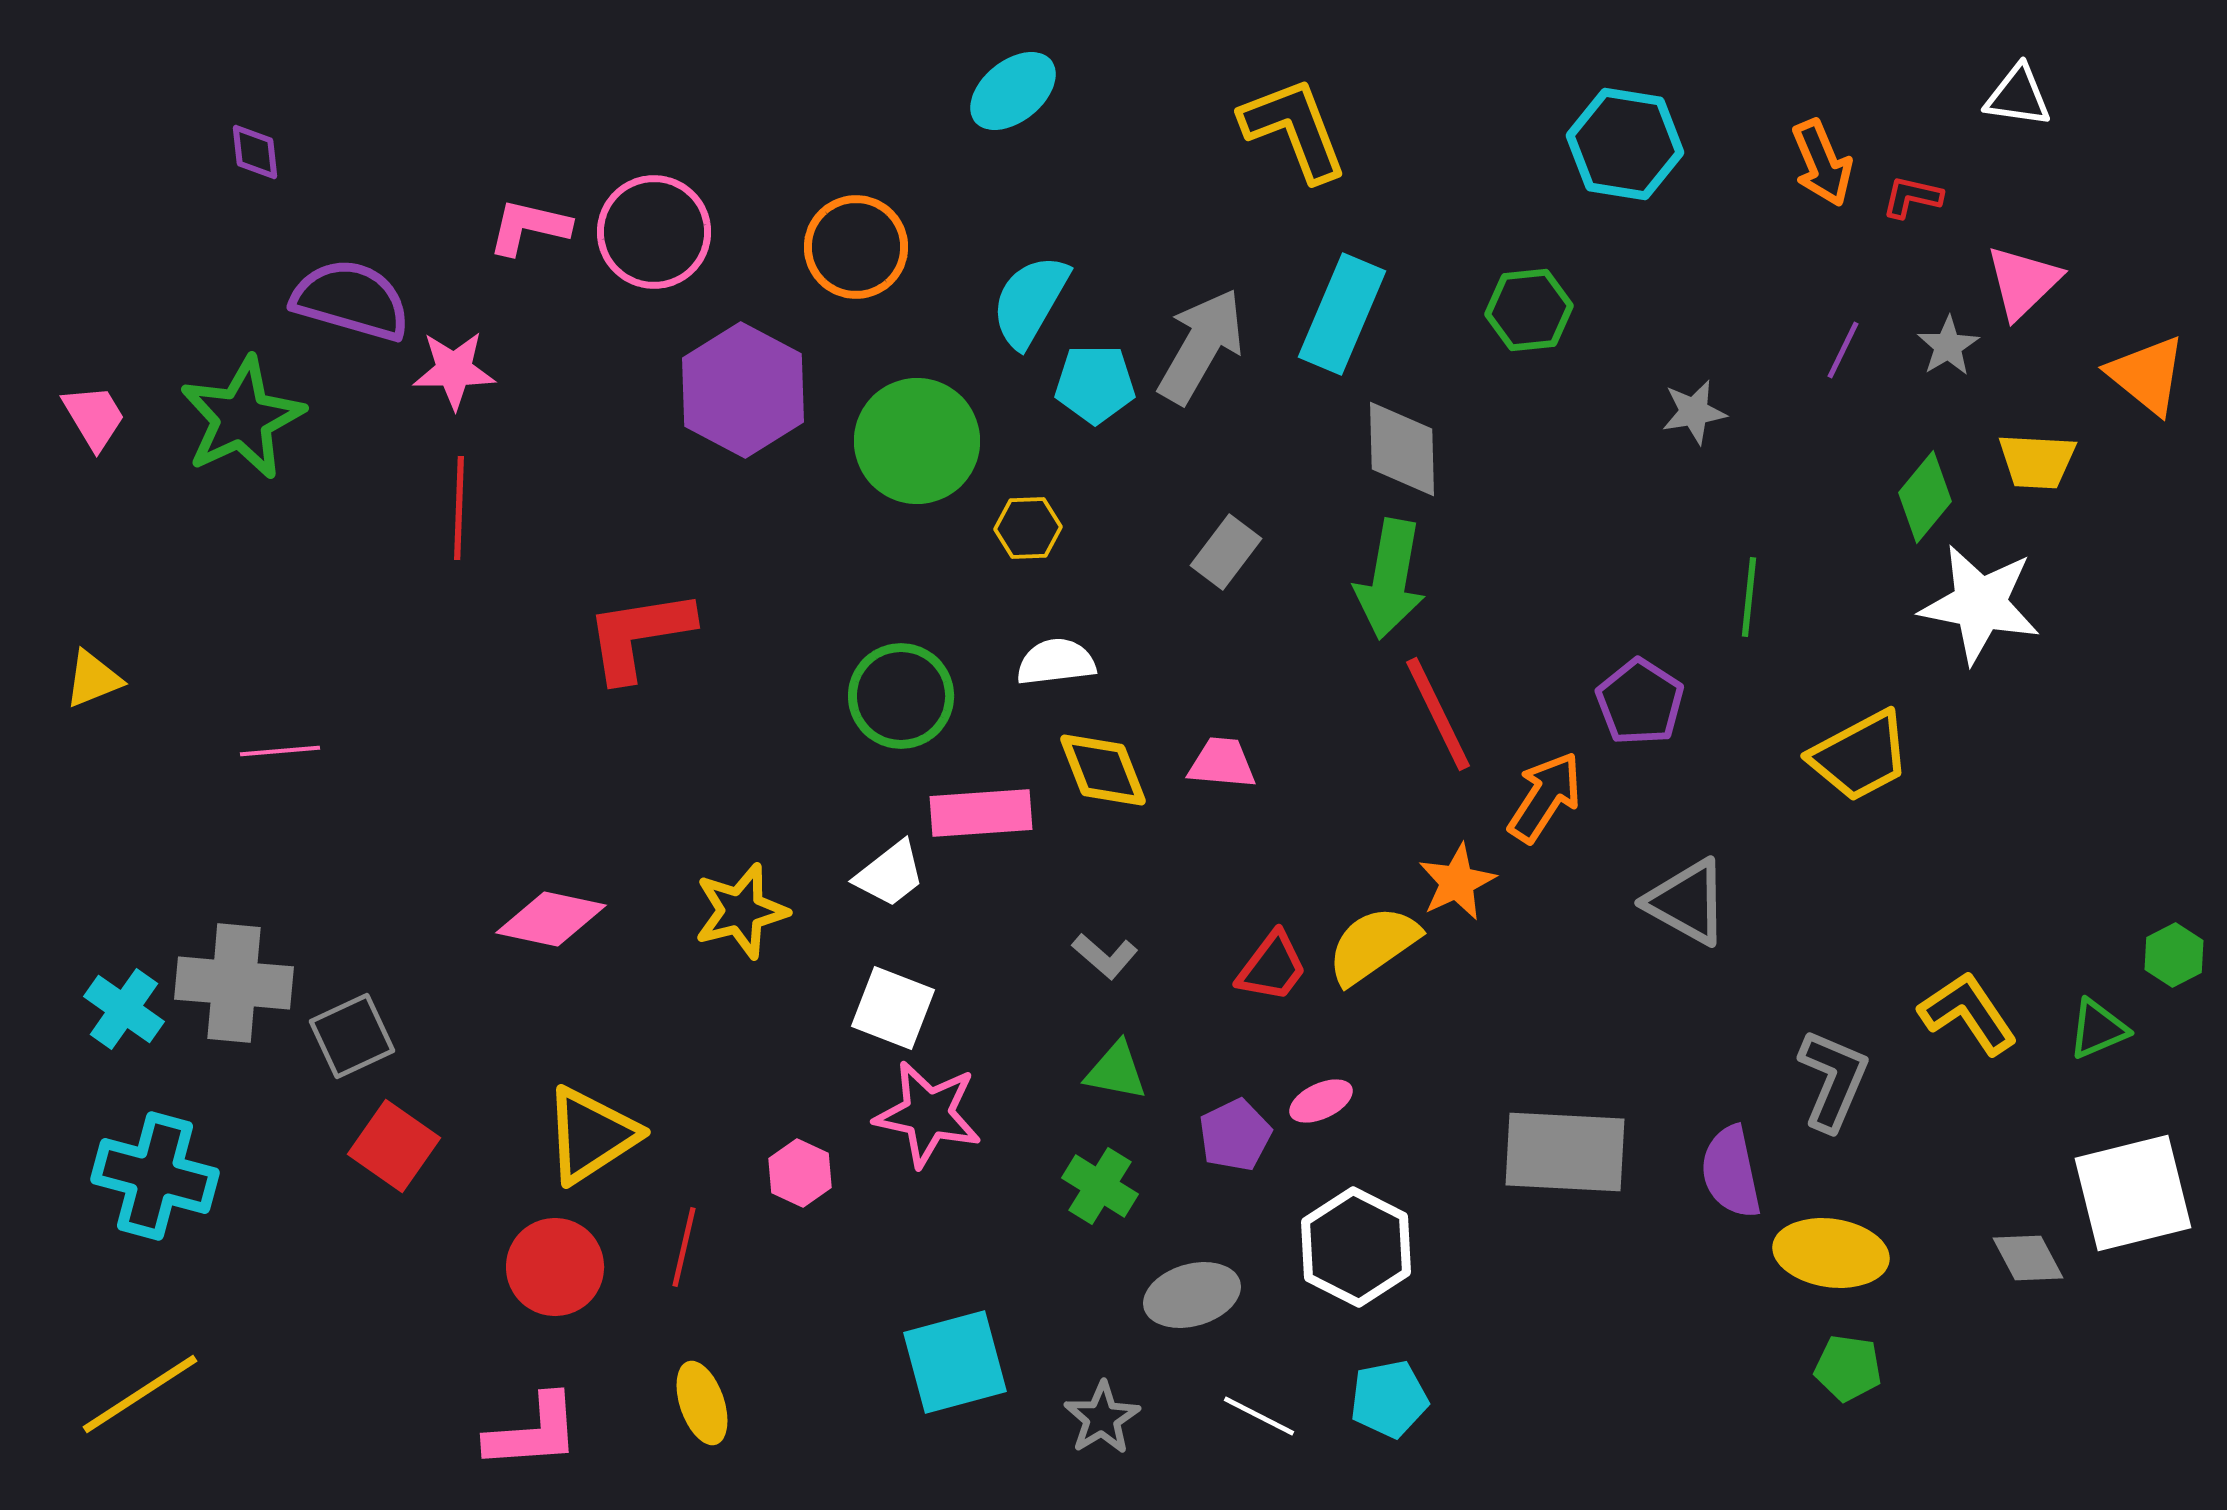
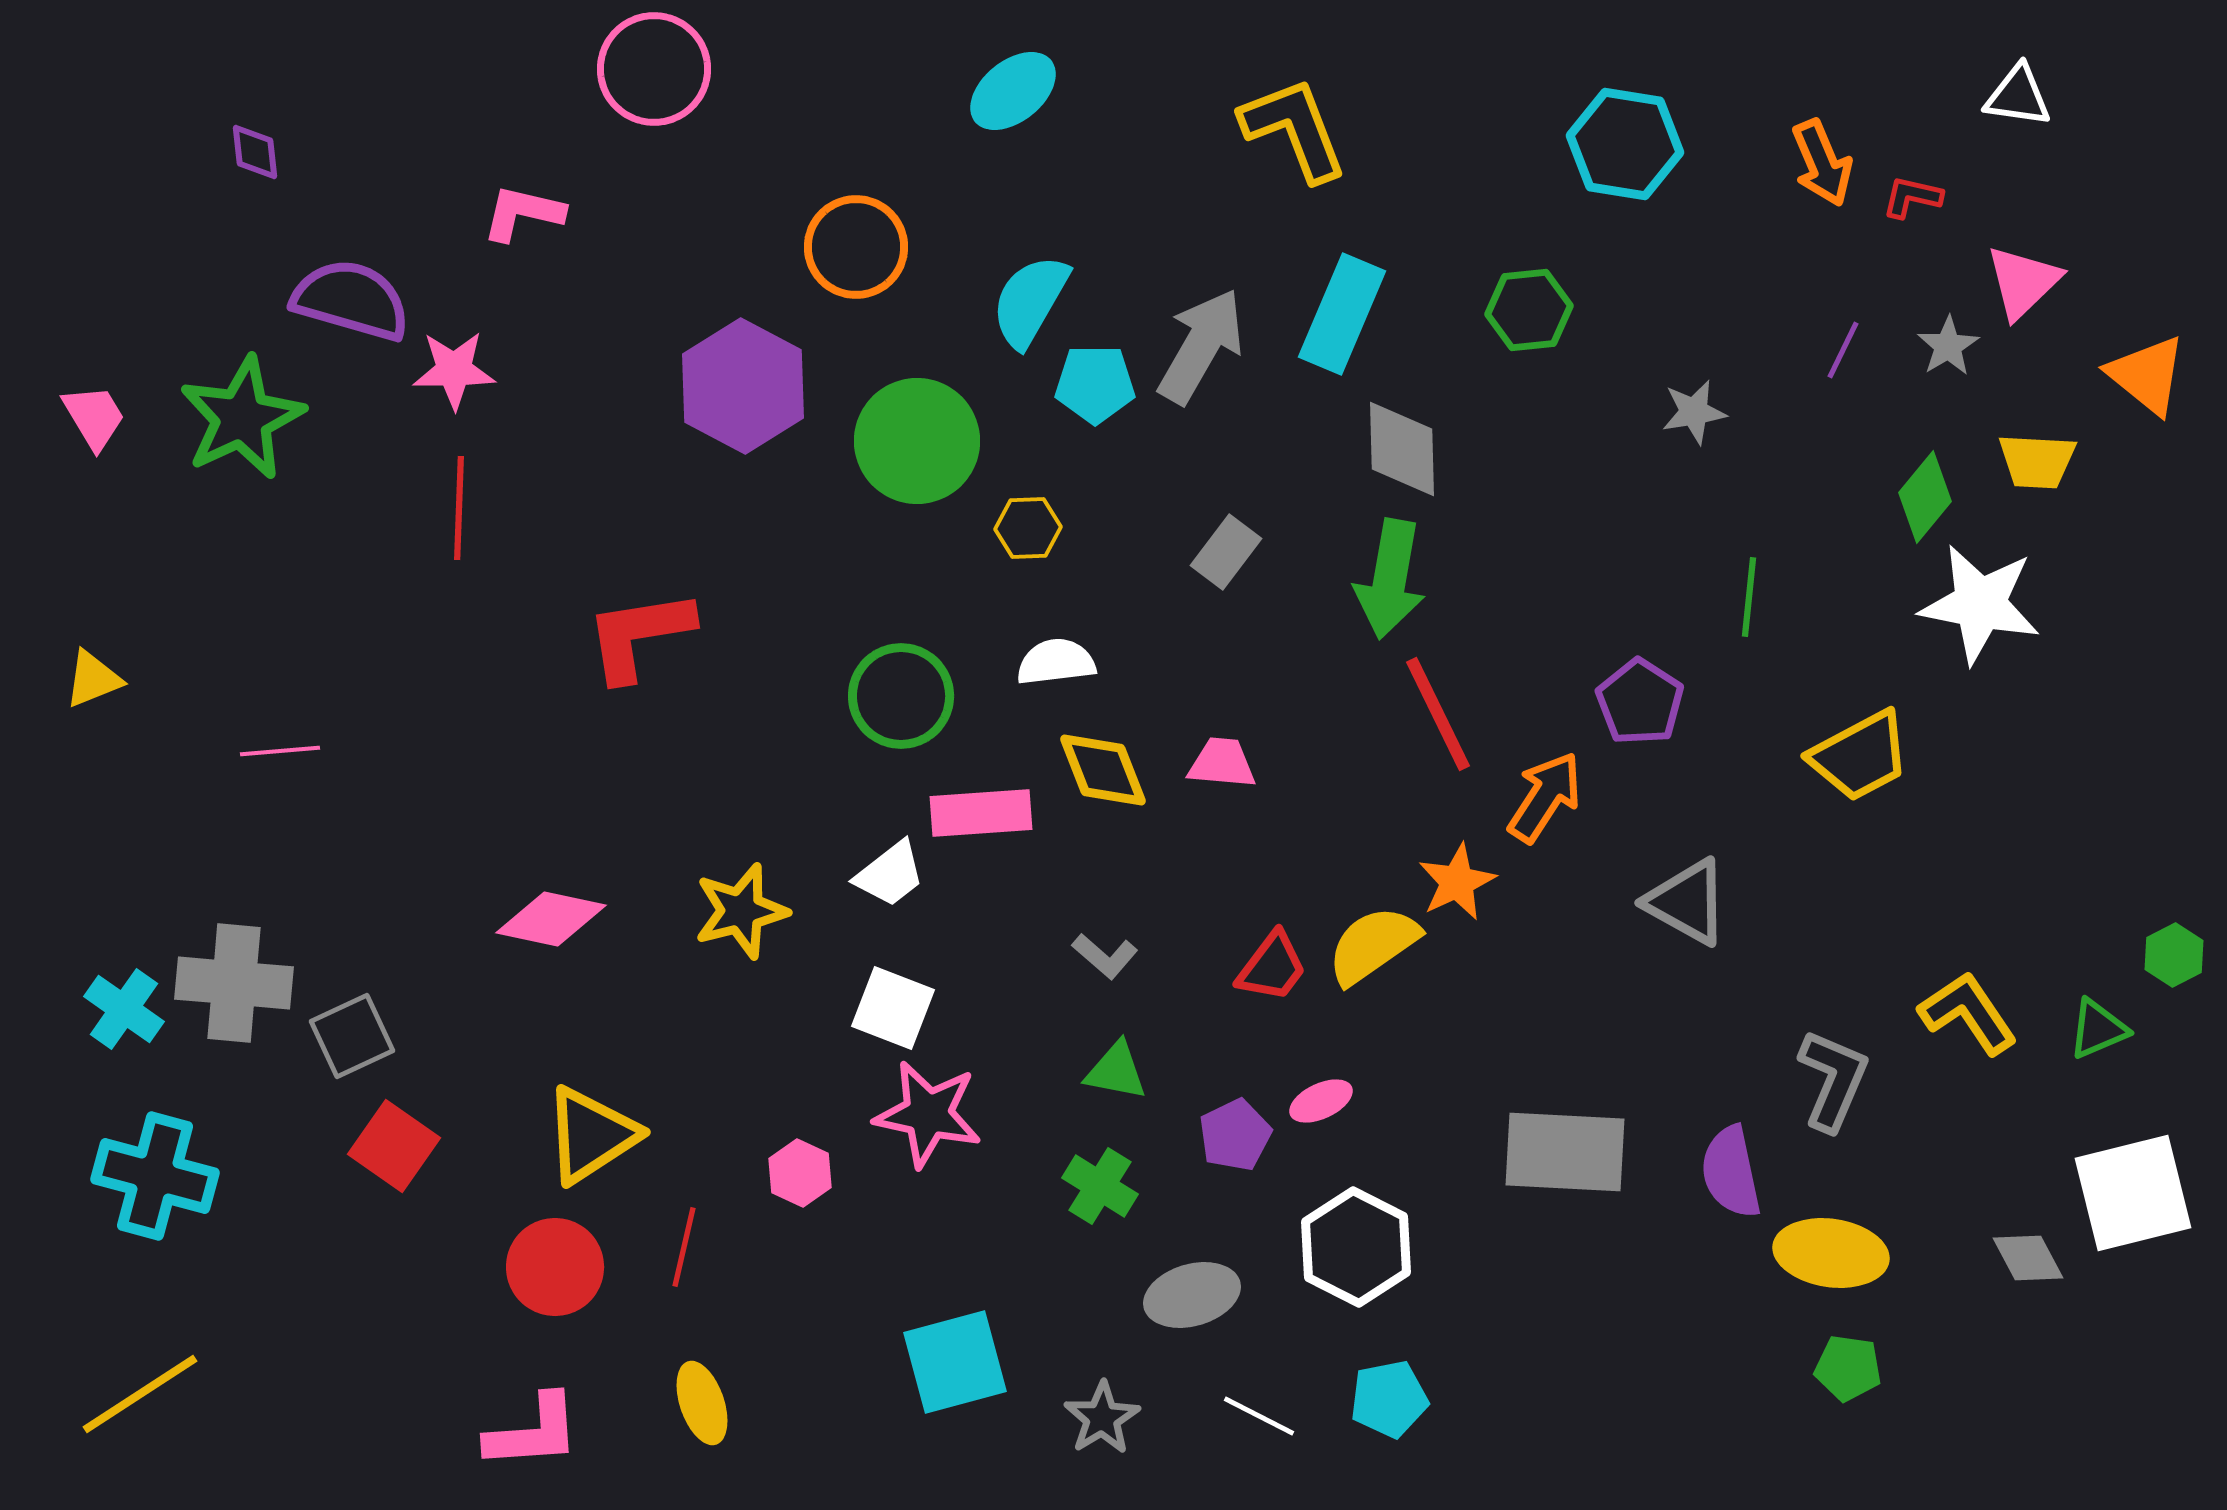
pink L-shape at (529, 227): moved 6 px left, 14 px up
pink circle at (654, 232): moved 163 px up
purple hexagon at (743, 390): moved 4 px up
